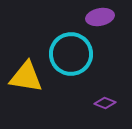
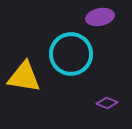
yellow triangle: moved 2 px left
purple diamond: moved 2 px right
